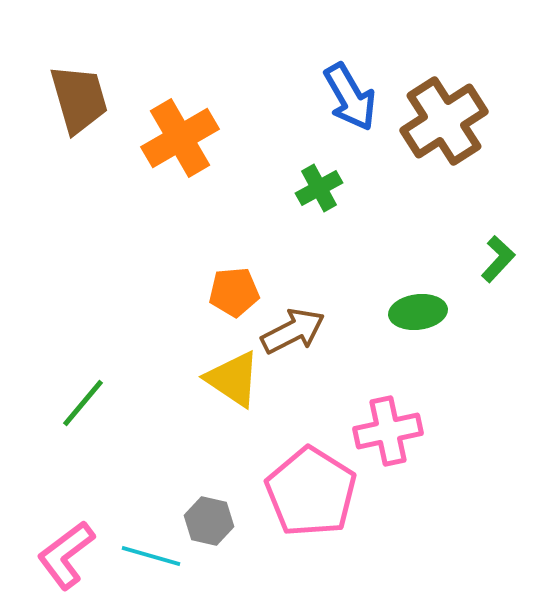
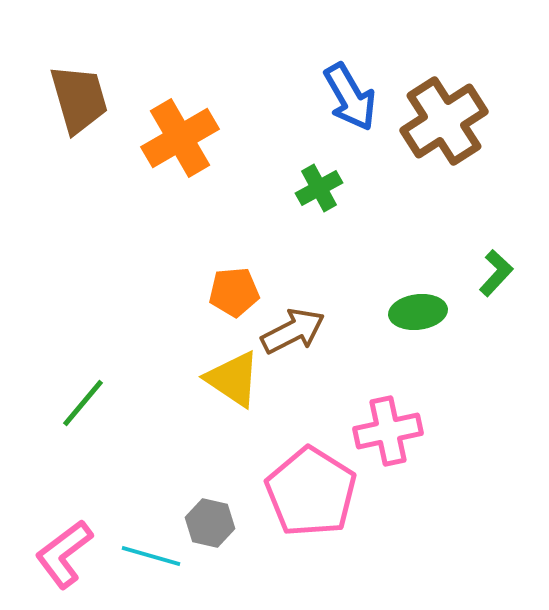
green L-shape: moved 2 px left, 14 px down
gray hexagon: moved 1 px right, 2 px down
pink L-shape: moved 2 px left, 1 px up
